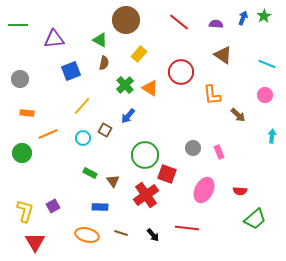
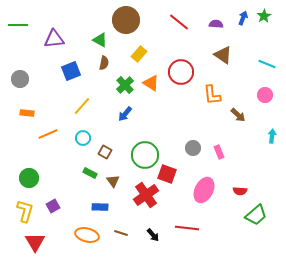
orange triangle at (150, 88): moved 1 px right, 5 px up
blue arrow at (128, 116): moved 3 px left, 2 px up
brown square at (105, 130): moved 22 px down
green circle at (22, 153): moved 7 px right, 25 px down
green trapezoid at (255, 219): moved 1 px right, 4 px up
